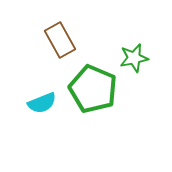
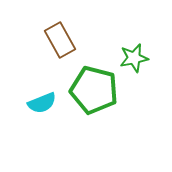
green pentagon: moved 1 px right, 1 px down; rotated 9 degrees counterclockwise
